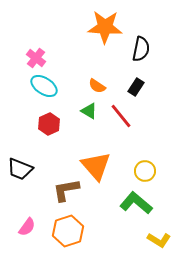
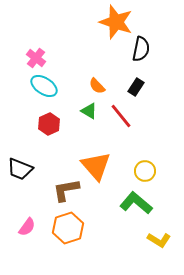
orange star: moved 11 px right, 5 px up; rotated 16 degrees clockwise
orange semicircle: rotated 12 degrees clockwise
orange hexagon: moved 3 px up
